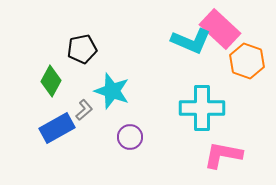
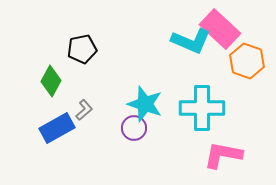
cyan star: moved 33 px right, 13 px down
purple circle: moved 4 px right, 9 px up
